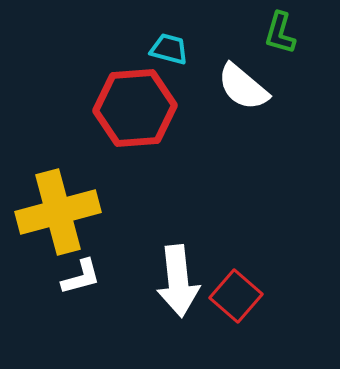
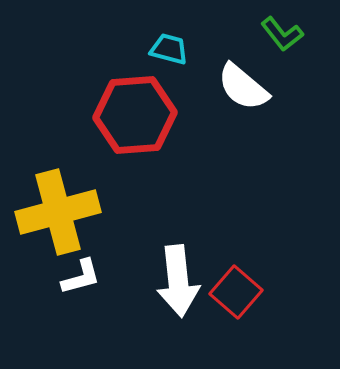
green L-shape: moved 2 px right, 1 px down; rotated 54 degrees counterclockwise
red hexagon: moved 7 px down
red square: moved 4 px up
